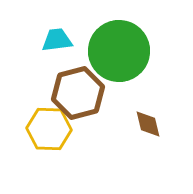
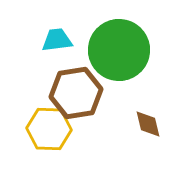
green circle: moved 1 px up
brown hexagon: moved 2 px left; rotated 6 degrees clockwise
